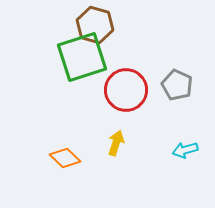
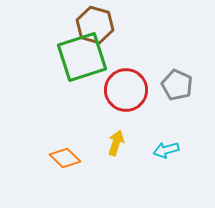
cyan arrow: moved 19 px left
